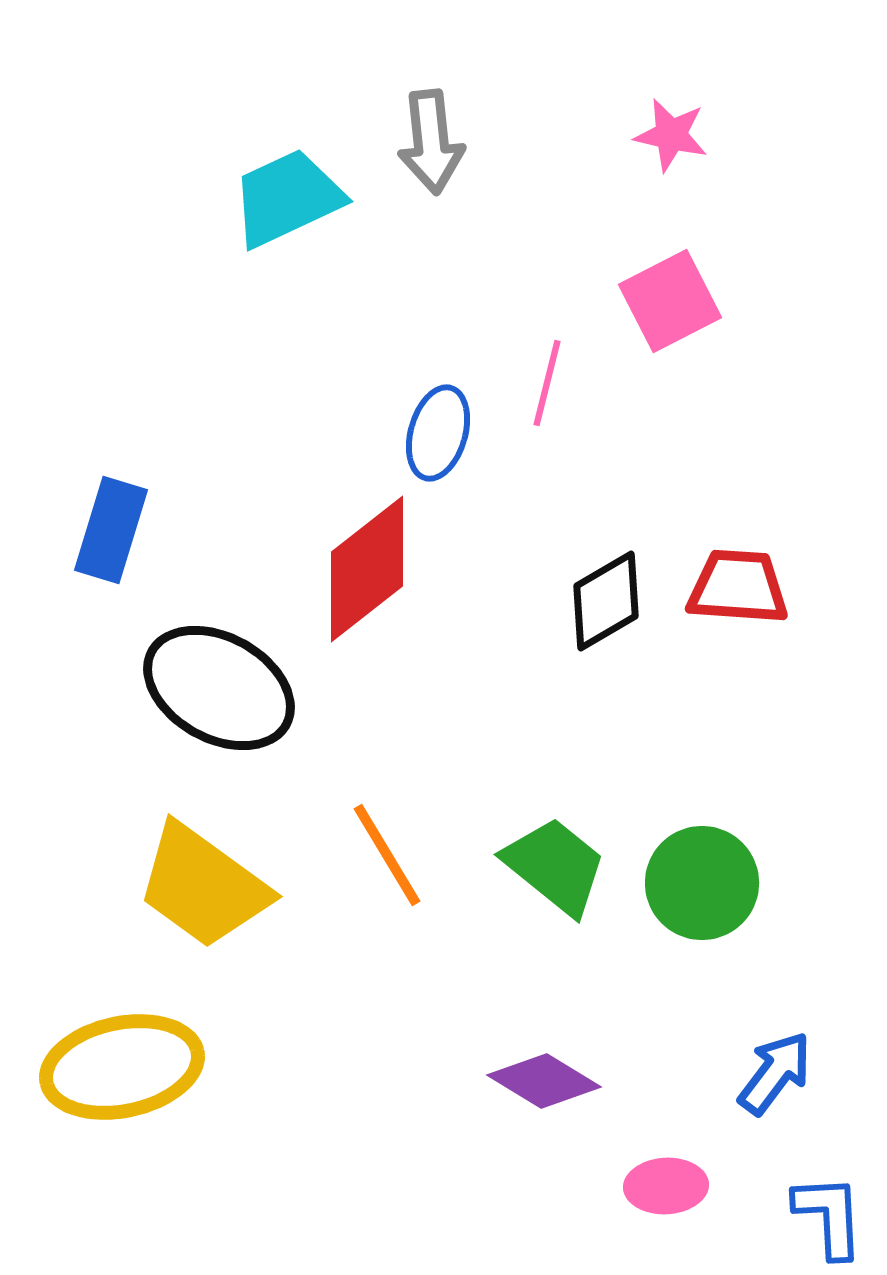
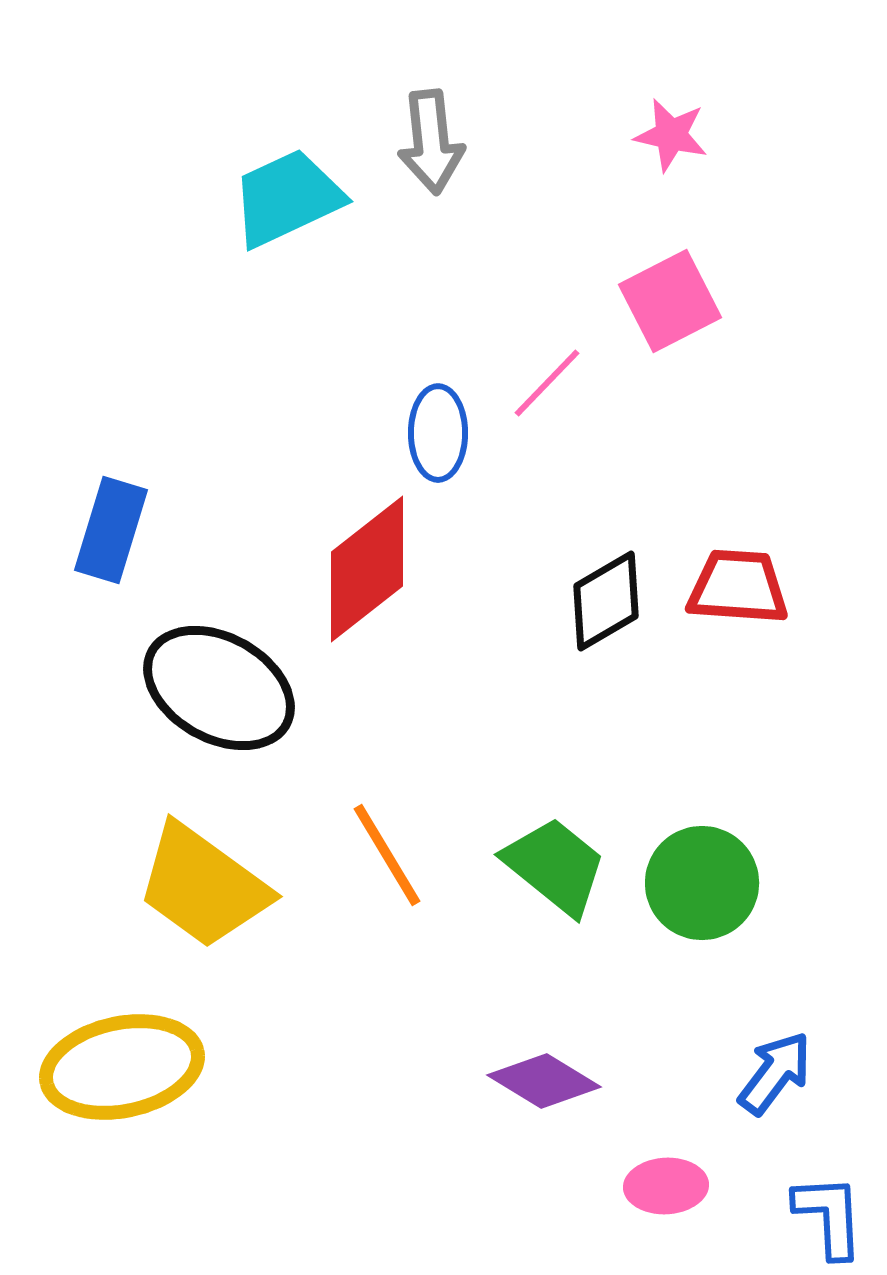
pink line: rotated 30 degrees clockwise
blue ellipse: rotated 16 degrees counterclockwise
